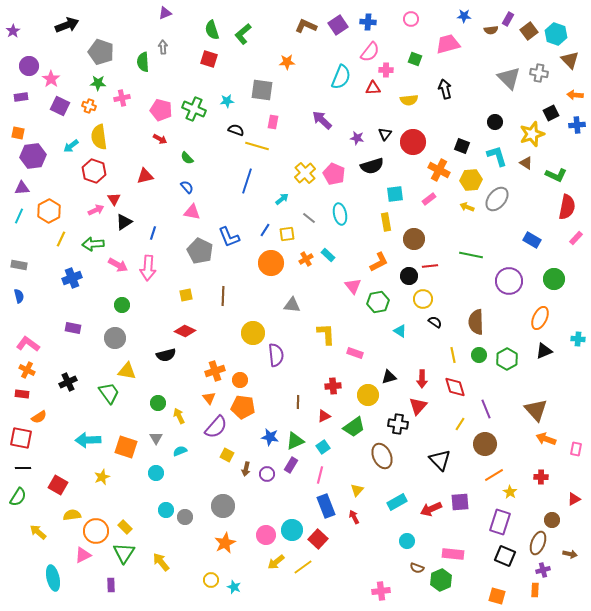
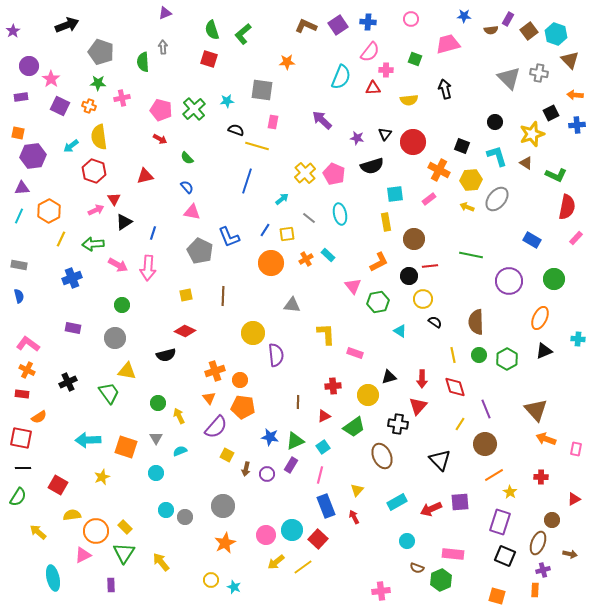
green cross at (194, 109): rotated 25 degrees clockwise
